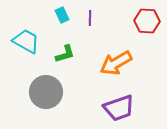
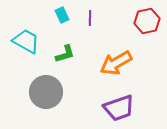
red hexagon: rotated 15 degrees counterclockwise
